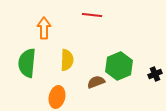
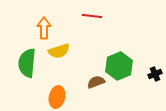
red line: moved 1 px down
yellow semicircle: moved 8 px left, 9 px up; rotated 70 degrees clockwise
